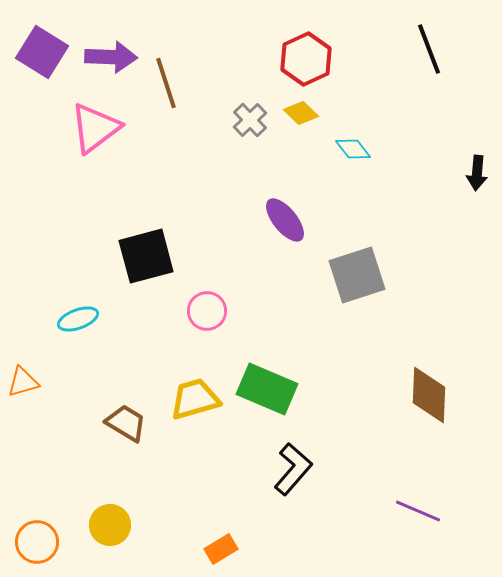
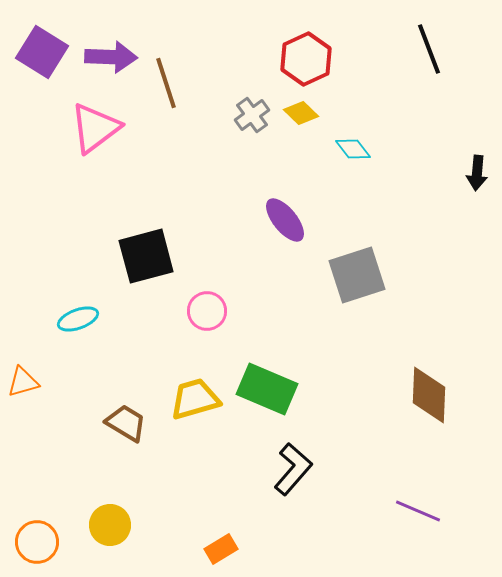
gray cross: moved 2 px right, 5 px up; rotated 8 degrees clockwise
